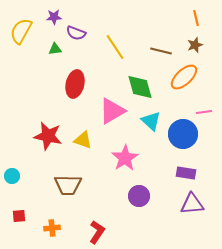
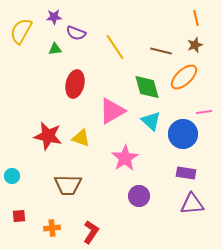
green diamond: moved 7 px right
yellow triangle: moved 2 px left, 2 px up
red L-shape: moved 6 px left
